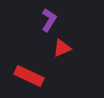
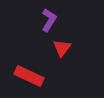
red triangle: rotated 30 degrees counterclockwise
